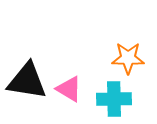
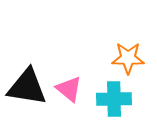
black triangle: moved 6 px down
pink triangle: rotated 8 degrees clockwise
